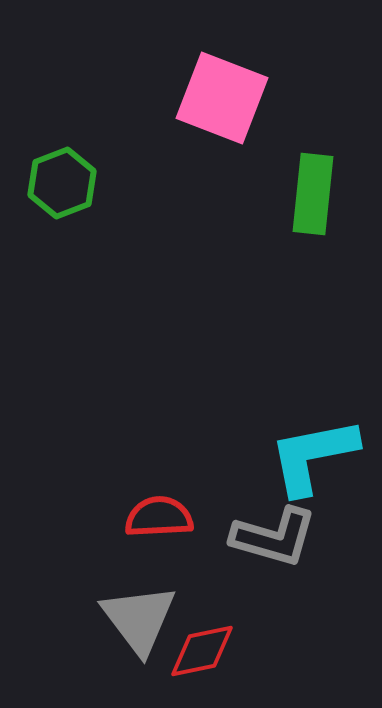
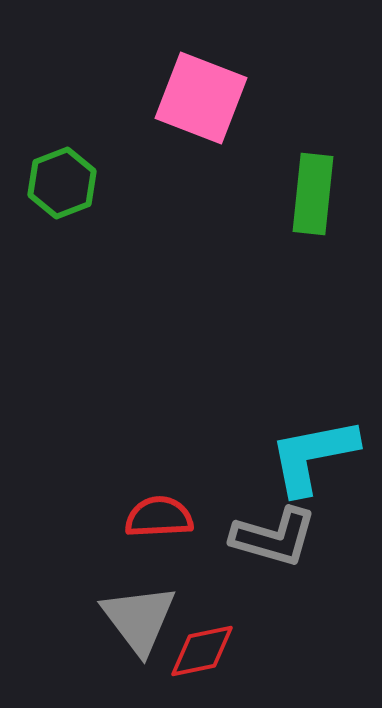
pink square: moved 21 px left
